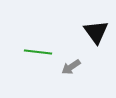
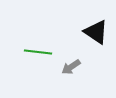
black triangle: rotated 20 degrees counterclockwise
